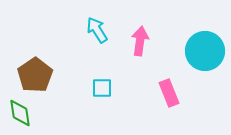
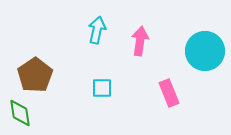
cyan arrow: rotated 44 degrees clockwise
